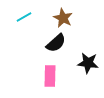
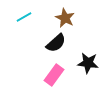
brown star: moved 2 px right
pink rectangle: moved 4 px right, 1 px up; rotated 35 degrees clockwise
